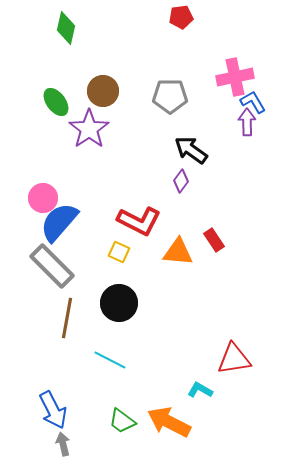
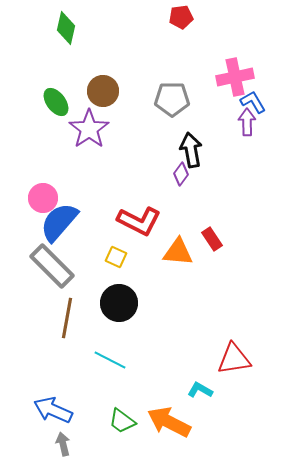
gray pentagon: moved 2 px right, 3 px down
black arrow: rotated 44 degrees clockwise
purple diamond: moved 7 px up
red rectangle: moved 2 px left, 1 px up
yellow square: moved 3 px left, 5 px down
blue arrow: rotated 141 degrees clockwise
